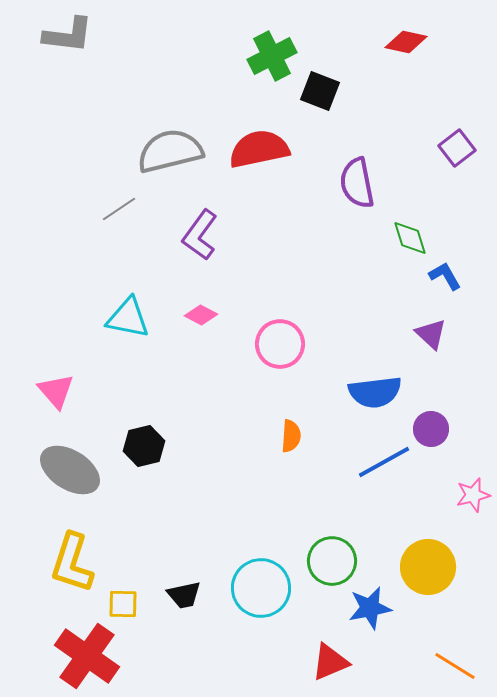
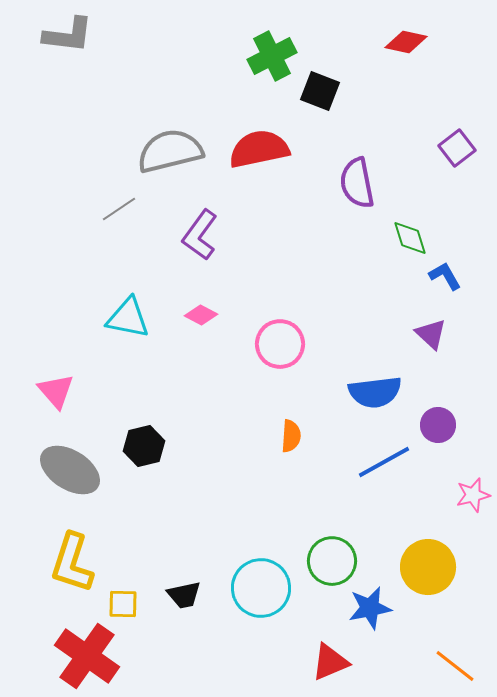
purple circle: moved 7 px right, 4 px up
orange line: rotated 6 degrees clockwise
